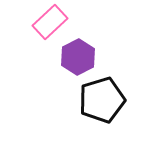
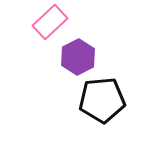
black pentagon: rotated 12 degrees clockwise
